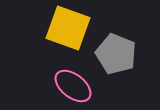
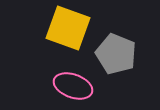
pink ellipse: rotated 18 degrees counterclockwise
